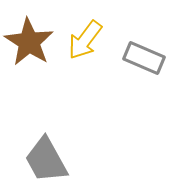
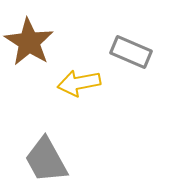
yellow arrow: moved 6 px left, 43 px down; rotated 42 degrees clockwise
gray rectangle: moved 13 px left, 6 px up
